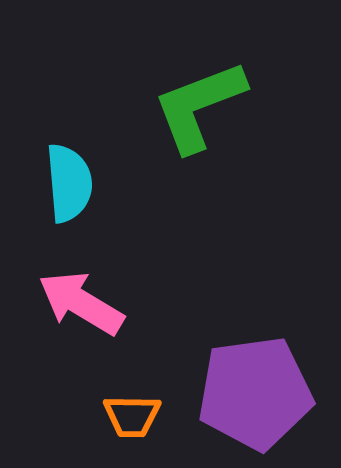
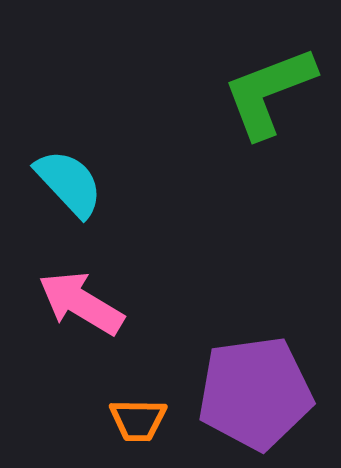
green L-shape: moved 70 px right, 14 px up
cyan semicircle: rotated 38 degrees counterclockwise
orange trapezoid: moved 6 px right, 4 px down
